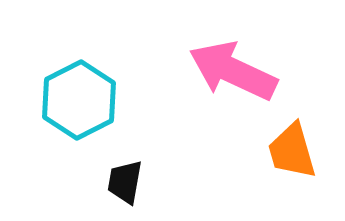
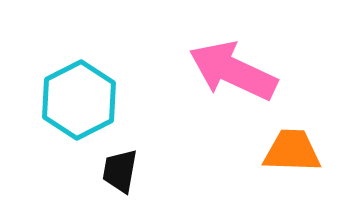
orange trapezoid: rotated 108 degrees clockwise
black trapezoid: moved 5 px left, 11 px up
